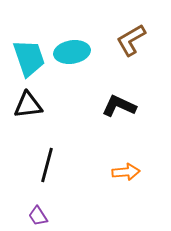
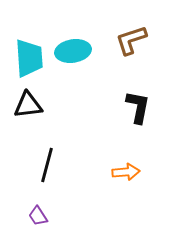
brown L-shape: rotated 12 degrees clockwise
cyan ellipse: moved 1 px right, 1 px up
cyan trapezoid: rotated 15 degrees clockwise
black L-shape: moved 19 px right, 1 px down; rotated 76 degrees clockwise
